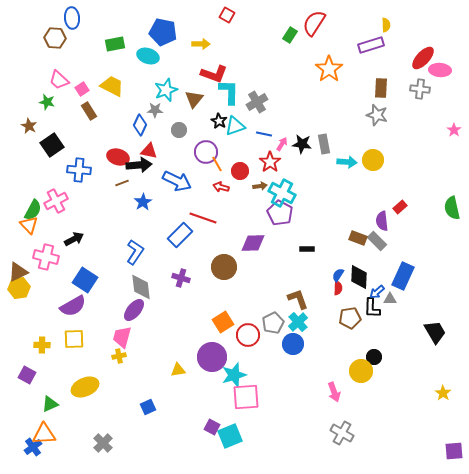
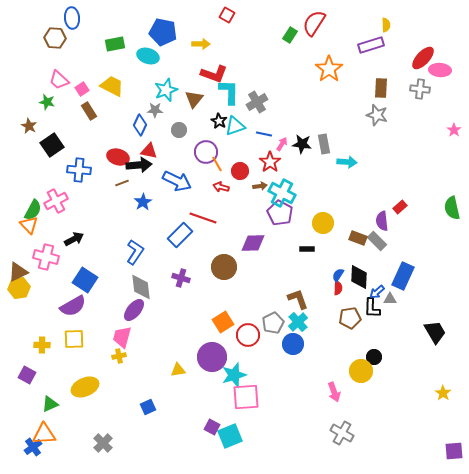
yellow circle at (373, 160): moved 50 px left, 63 px down
